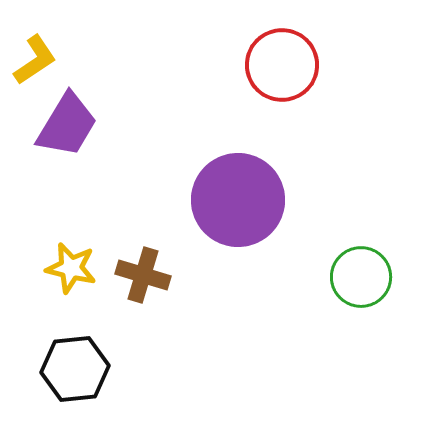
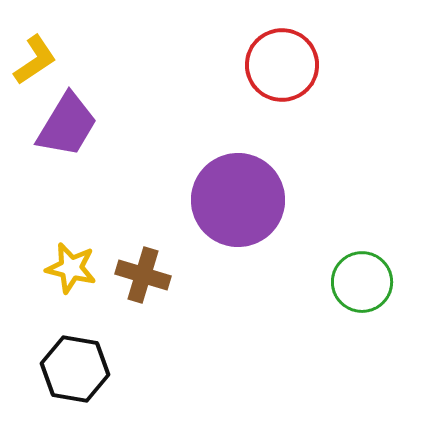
green circle: moved 1 px right, 5 px down
black hexagon: rotated 16 degrees clockwise
